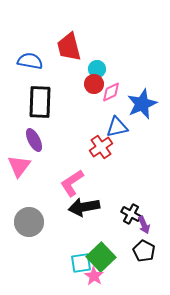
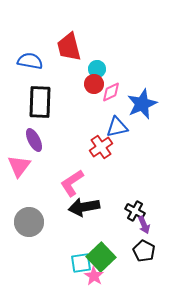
black cross: moved 4 px right, 3 px up
